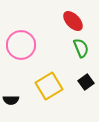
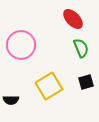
red ellipse: moved 2 px up
black square: rotated 21 degrees clockwise
